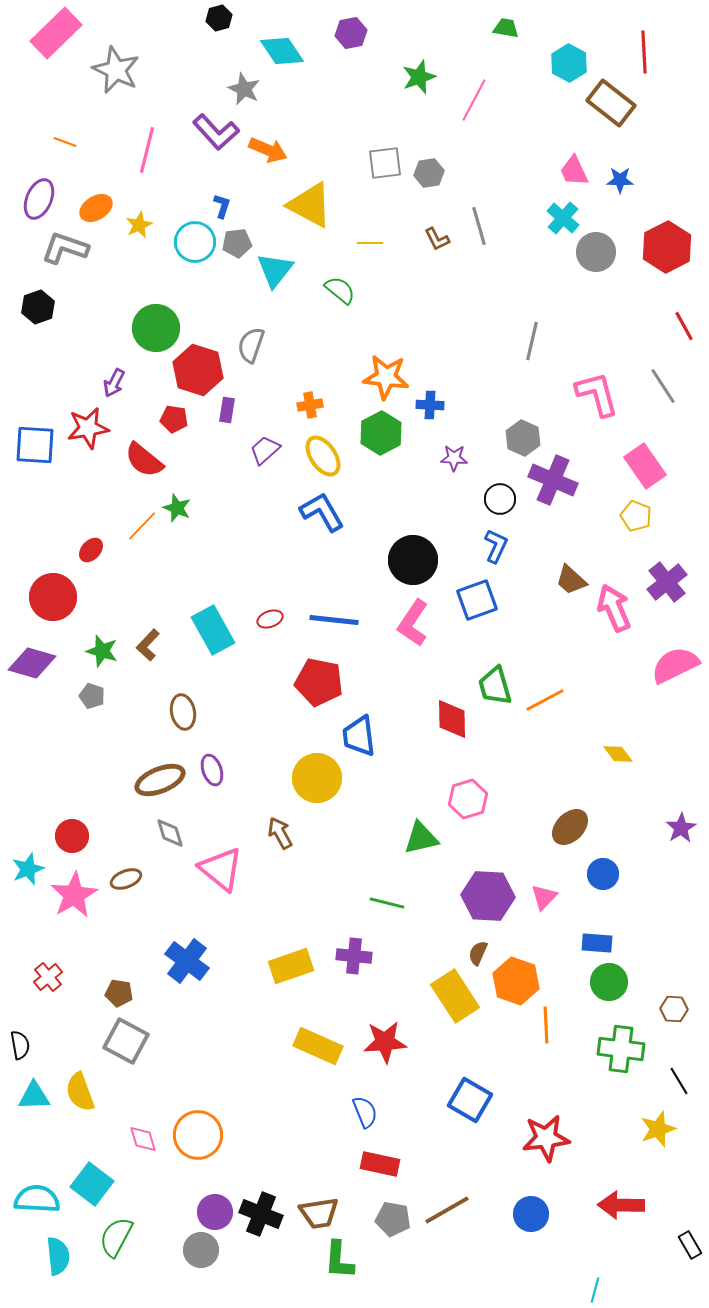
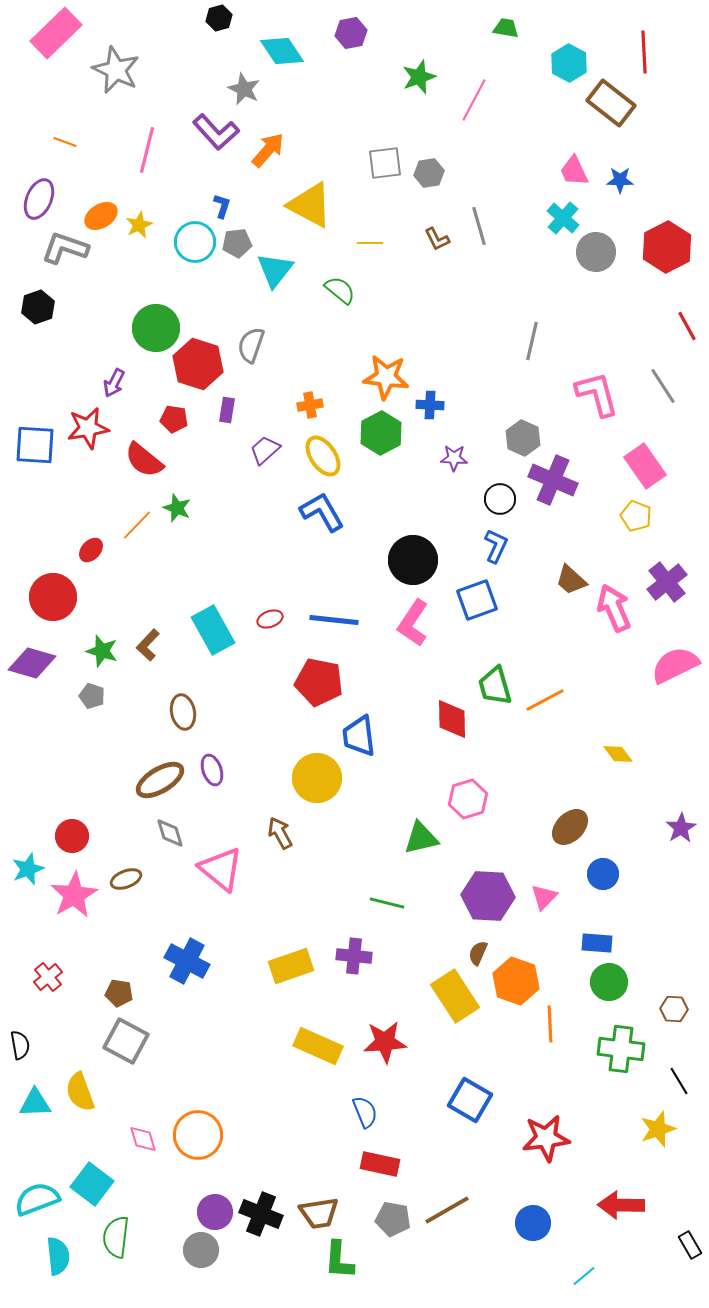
orange arrow at (268, 150): rotated 72 degrees counterclockwise
orange ellipse at (96, 208): moved 5 px right, 8 px down
red line at (684, 326): moved 3 px right
red hexagon at (198, 370): moved 6 px up
orange line at (142, 526): moved 5 px left, 1 px up
brown ellipse at (160, 780): rotated 9 degrees counterclockwise
blue cross at (187, 961): rotated 9 degrees counterclockwise
orange line at (546, 1025): moved 4 px right, 1 px up
cyan triangle at (34, 1096): moved 1 px right, 7 px down
cyan semicircle at (37, 1199): rotated 24 degrees counterclockwise
blue circle at (531, 1214): moved 2 px right, 9 px down
green semicircle at (116, 1237): rotated 21 degrees counterclockwise
cyan line at (595, 1290): moved 11 px left, 14 px up; rotated 35 degrees clockwise
